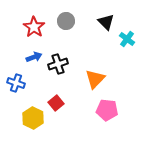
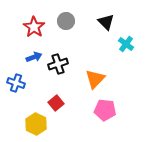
cyan cross: moved 1 px left, 5 px down
pink pentagon: moved 2 px left
yellow hexagon: moved 3 px right, 6 px down
